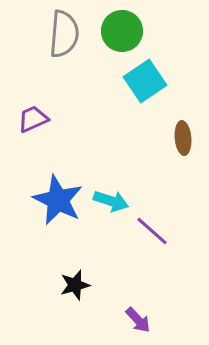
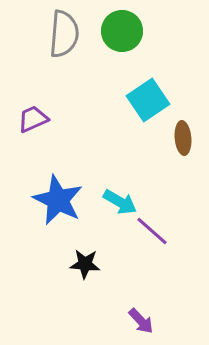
cyan square: moved 3 px right, 19 px down
cyan arrow: moved 9 px right, 1 px down; rotated 12 degrees clockwise
black star: moved 10 px right, 21 px up; rotated 20 degrees clockwise
purple arrow: moved 3 px right, 1 px down
